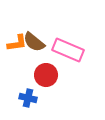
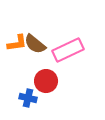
brown semicircle: moved 1 px right, 2 px down
pink rectangle: rotated 48 degrees counterclockwise
red circle: moved 6 px down
